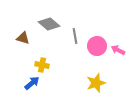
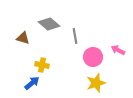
pink circle: moved 4 px left, 11 px down
